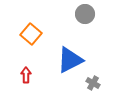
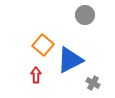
gray circle: moved 1 px down
orange square: moved 12 px right, 11 px down
red arrow: moved 10 px right
